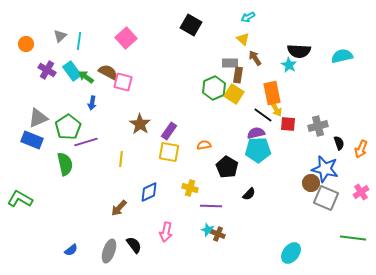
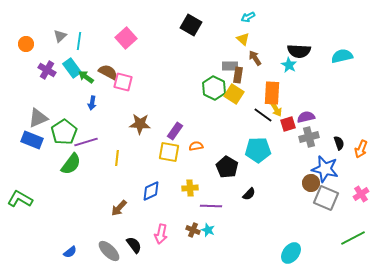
gray rectangle at (230, 63): moved 3 px down
cyan rectangle at (72, 71): moved 3 px up
green hexagon at (214, 88): rotated 10 degrees counterclockwise
orange rectangle at (272, 93): rotated 15 degrees clockwise
brown star at (140, 124): rotated 30 degrees counterclockwise
red square at (288, 124): rotated 21 degrees counterclockwise
gray cross at (318, 126): moved 9 px left, 11 px down
green pentagon at (68, 127): moved 4 px left, 5 px down
purple rectangle at (169, 131): moved 6 px right
purple semicircle at (256, 133): moved 50 px right, 16 px up
orange semicircle at (204, 145): moved 8 px left, 1 px down
yellow line at (121, 159): moved 4 px left, 1 px up
green semicircle at (65, 164): moved 6 px right; rotated 50 degrees clockwise
yellow cross at (190, 188): rotated 21 degrees counterclockwise
blue diamond at (149, 192): moved 2 px right, 1 px up
pink cross at (361, 192): moved 2 px down
pink arrow at (166, 232): moved 5 px left, 2 px down
brown cross at (218, 234): moved 25 px left, 4 px up
green line at (353, 238): rotated 35 degrees counterclockwise
blue semicircle at (71, 250): moved 1 px left, 2 px down
gray ellipse at (109, 251): rotated 65 degrees counterclockwise
